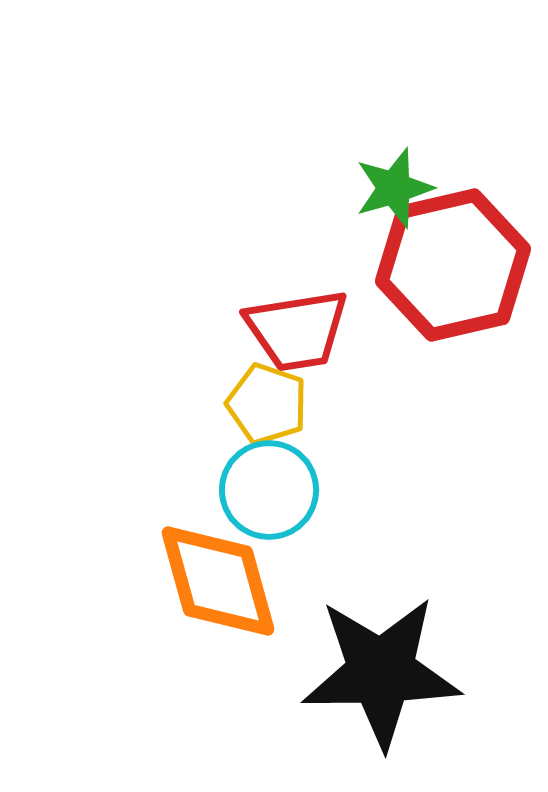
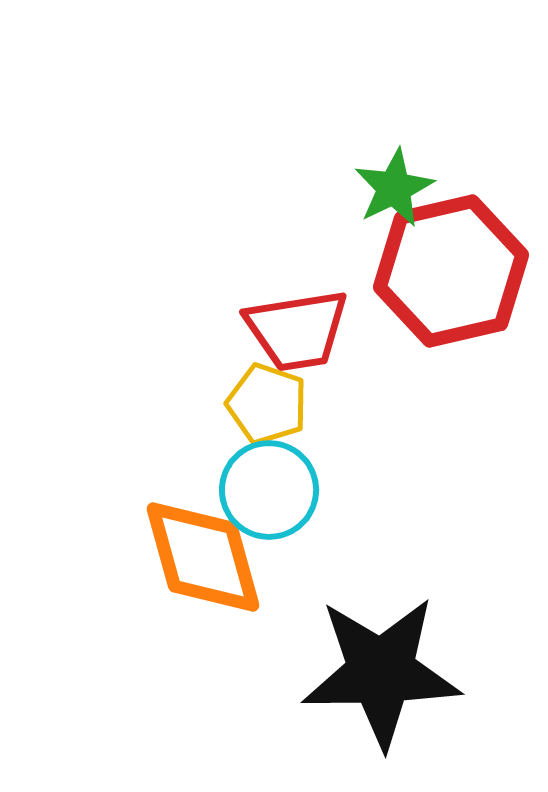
green star: rotated 10 degrees counterclockwise
red hexagon: moved 2 px left, 6 px down
orange diamond: moved 15 px left, 24 px up
